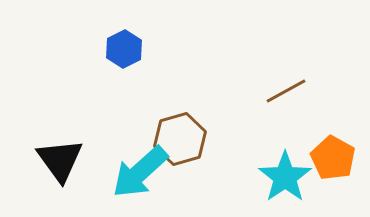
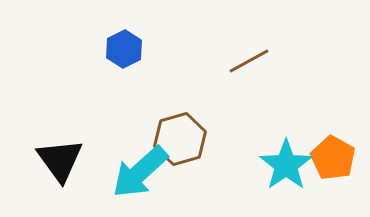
brown line: moved 37 px left, 30 px up
cyan star: moved 1 px right, 12 px up
